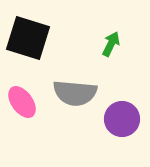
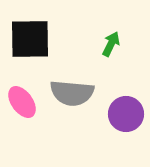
black square: moved 2 px right, 1 px down; rotated 18 degrees counterclockwise
gray semicircle: moved 3 px left
purple circle: moved 4 px right, 5 px up
